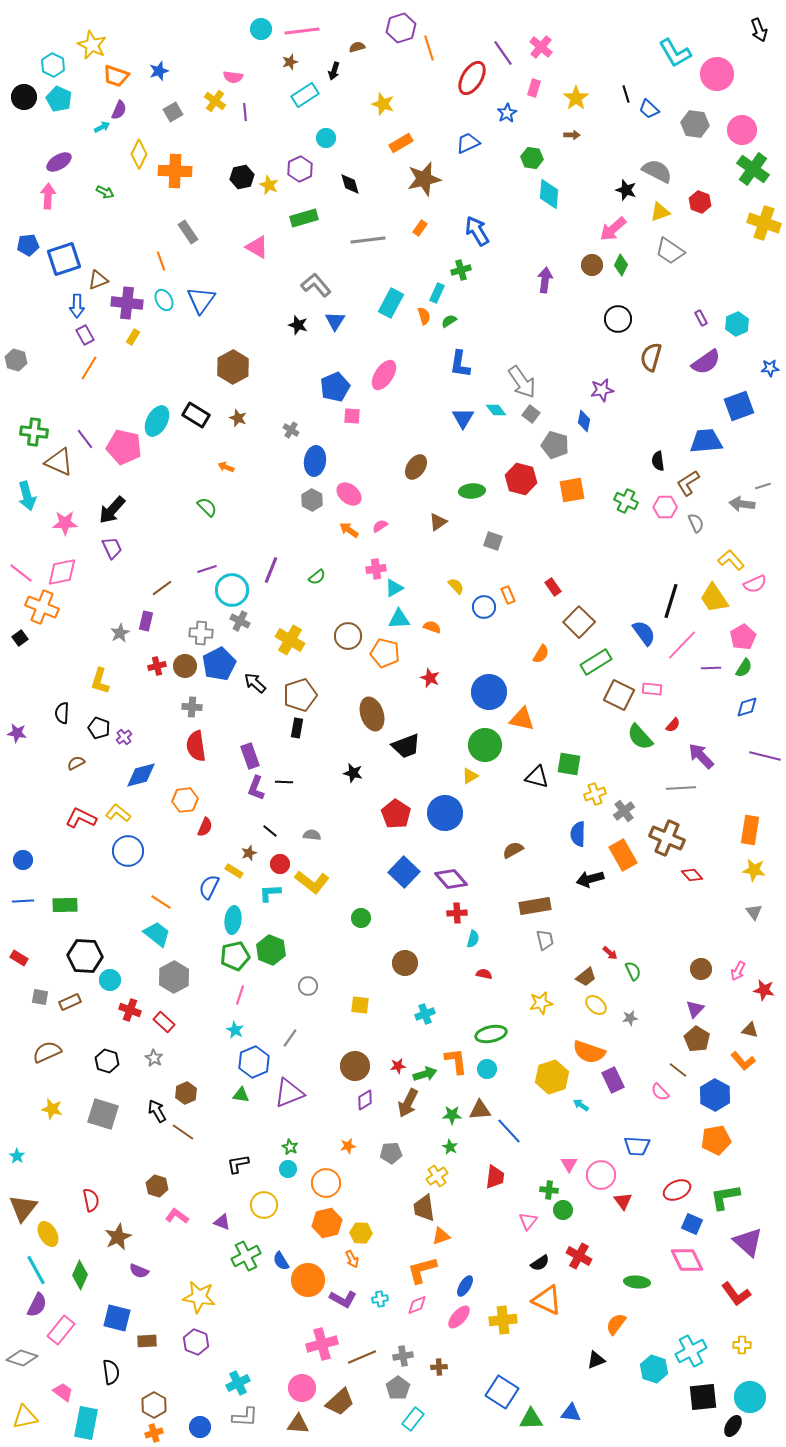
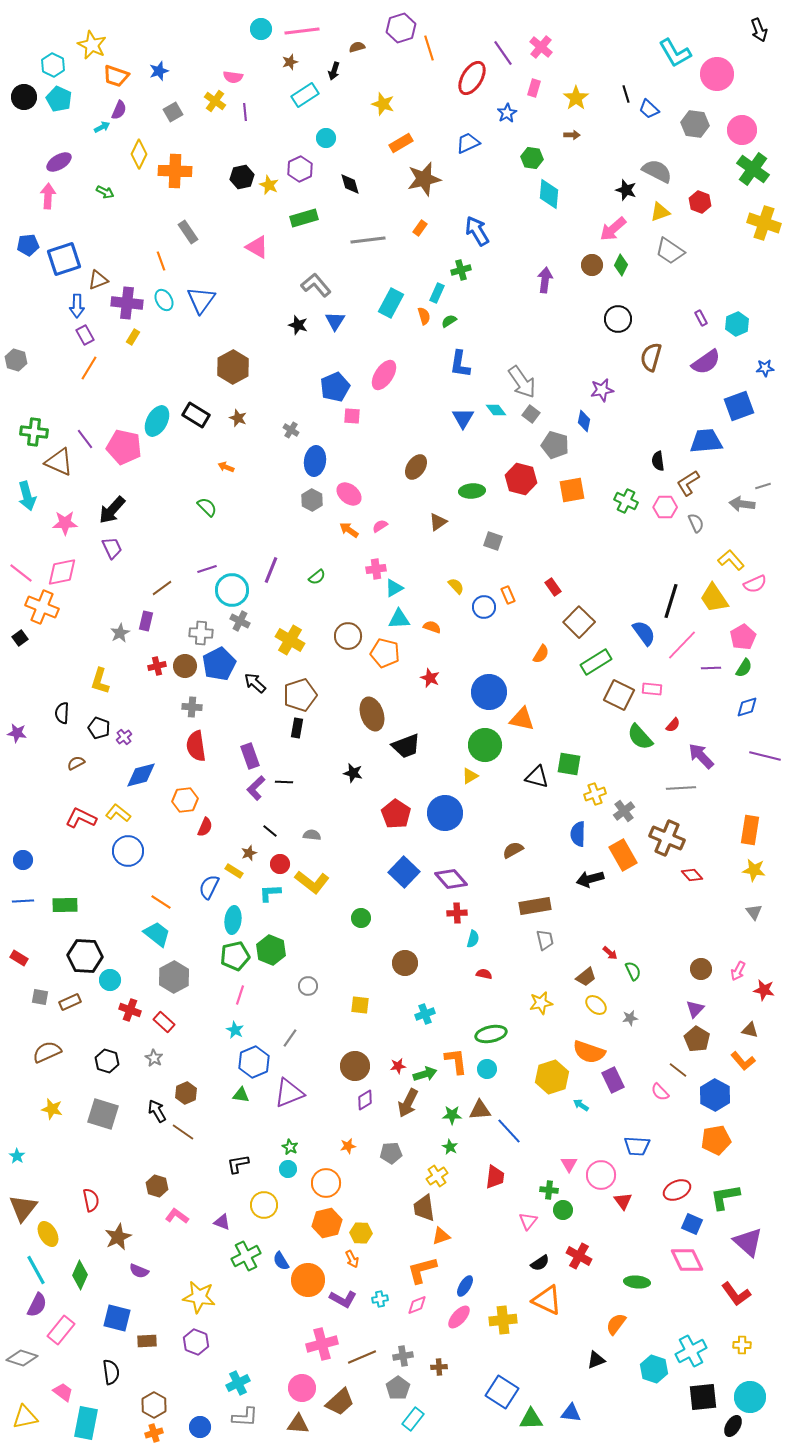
blue star at (770, 368): moved 5 px left
purple L-shape at (256, 788): rotated 25 degrees clockwise
